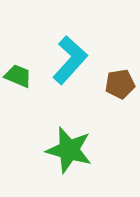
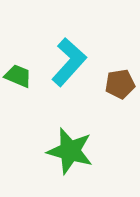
cyan L-shape: moved 1 px left, 2 px down
green star: moved 1 px right, 1 px down
